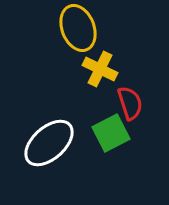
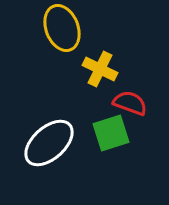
yellow ellipse: moved 16 px left
red semicircle: rotated 52 degrees counterclockwise
green square: rotated 9 degrees clockwise
